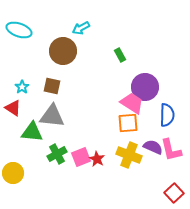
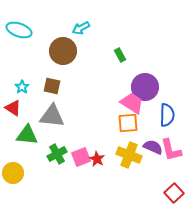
green triangle: moved 5 px left, 3 px down
